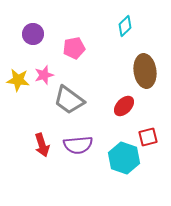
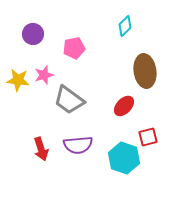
red arrow: moved 1 px left, 4 px down
